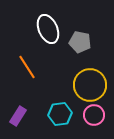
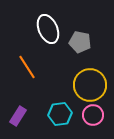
pink circle: moved 1 px left
